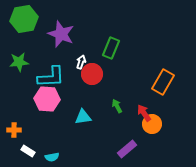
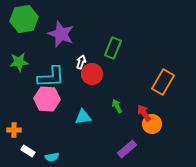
green rectangle: moved 2 px right
